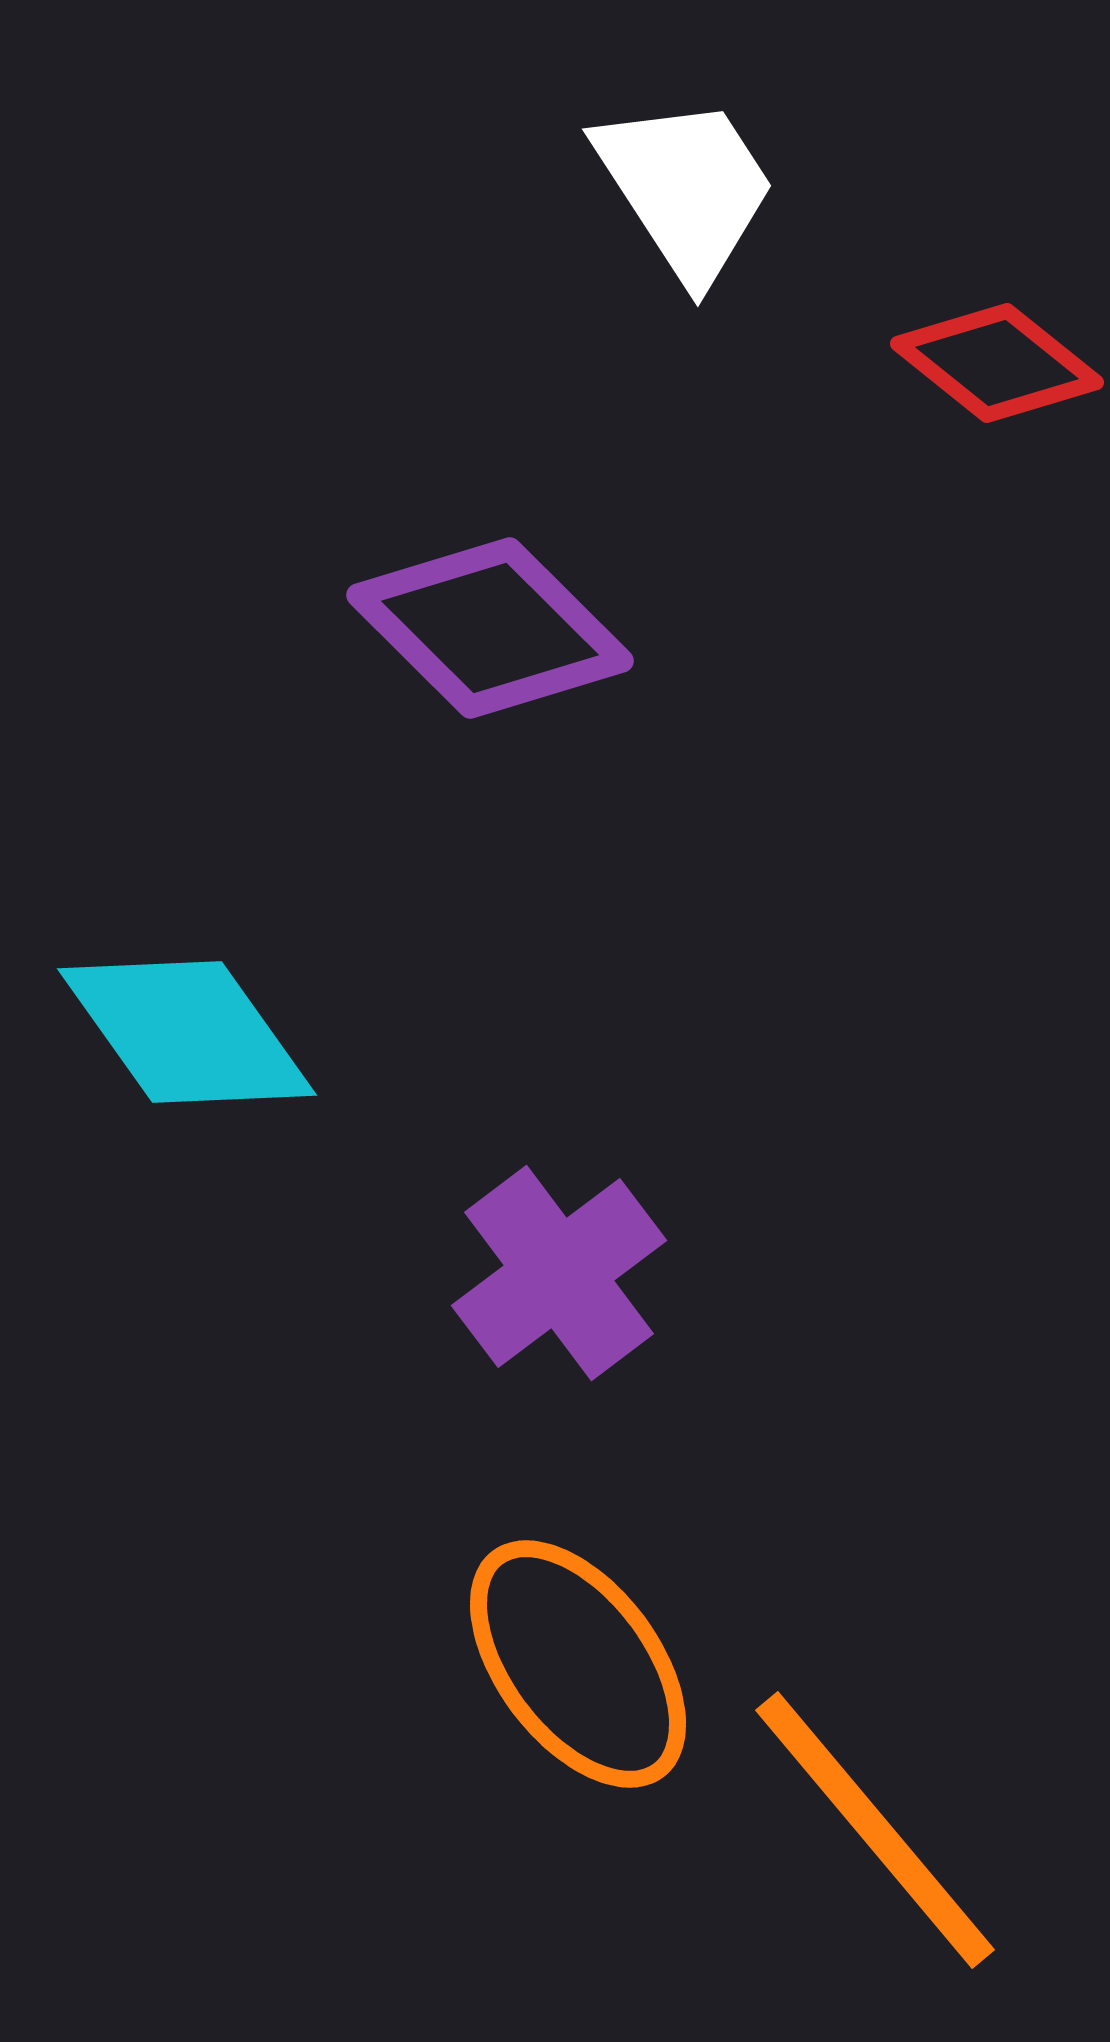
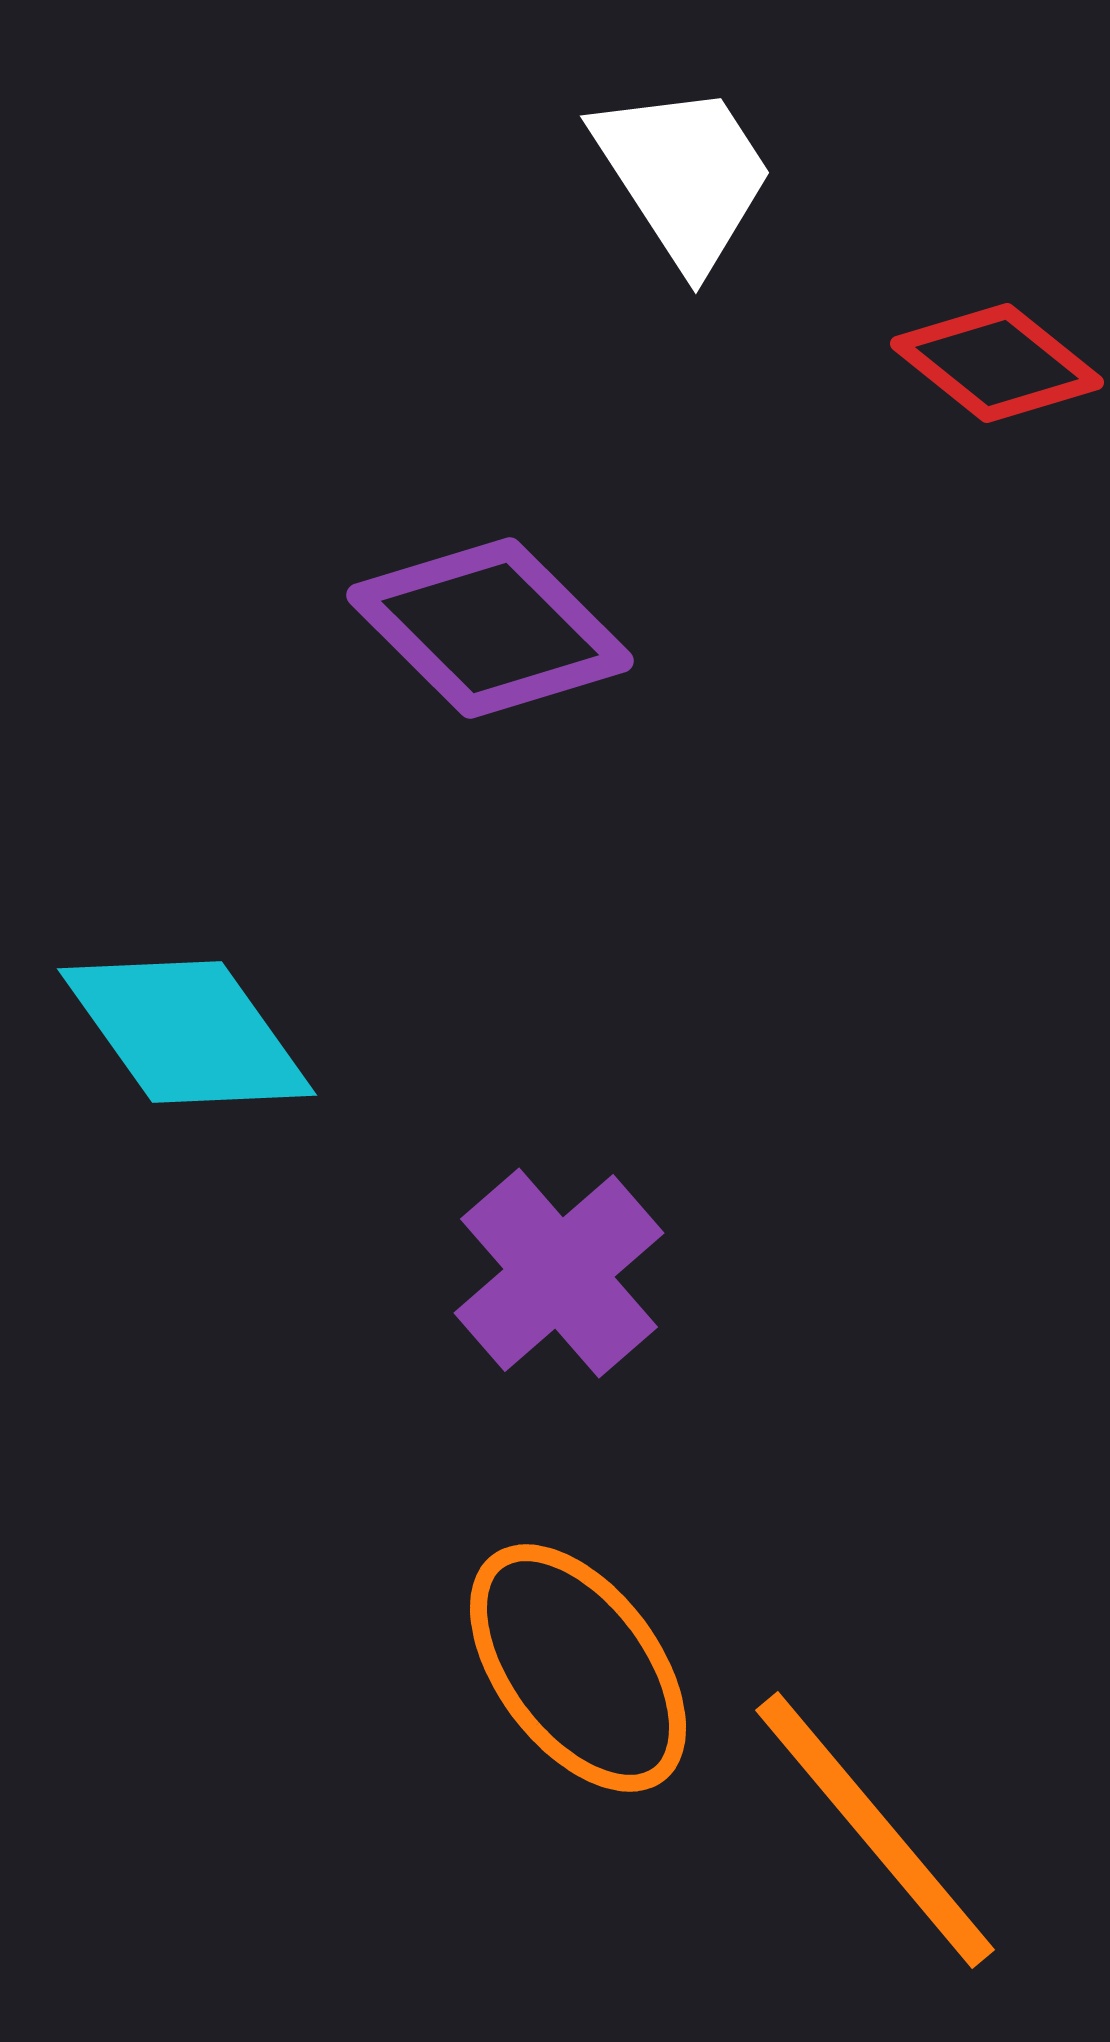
white trapezoid: moved 2 px left, 13 px up
purple cross: rotated 4 degrees counterclockwise
orange ellipse: moved 4 px down
